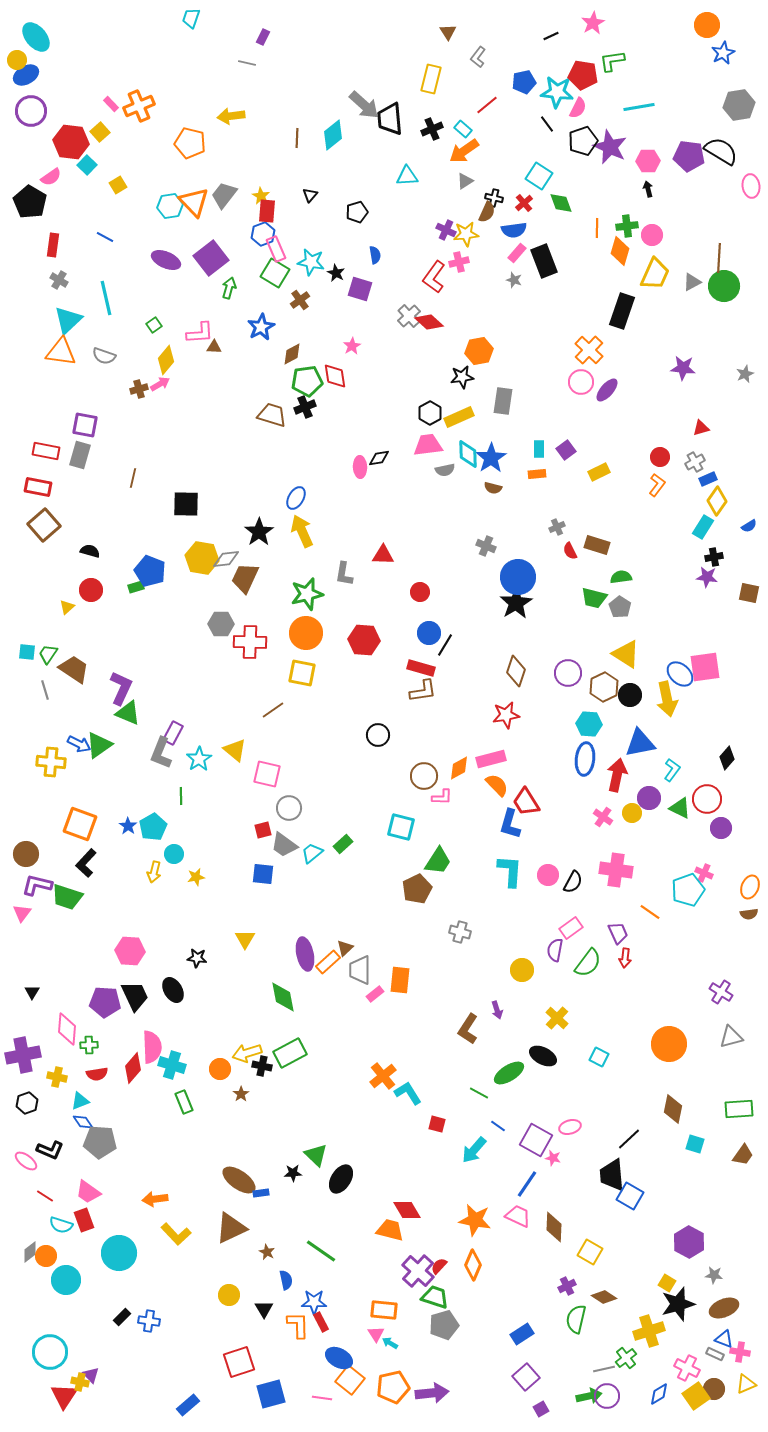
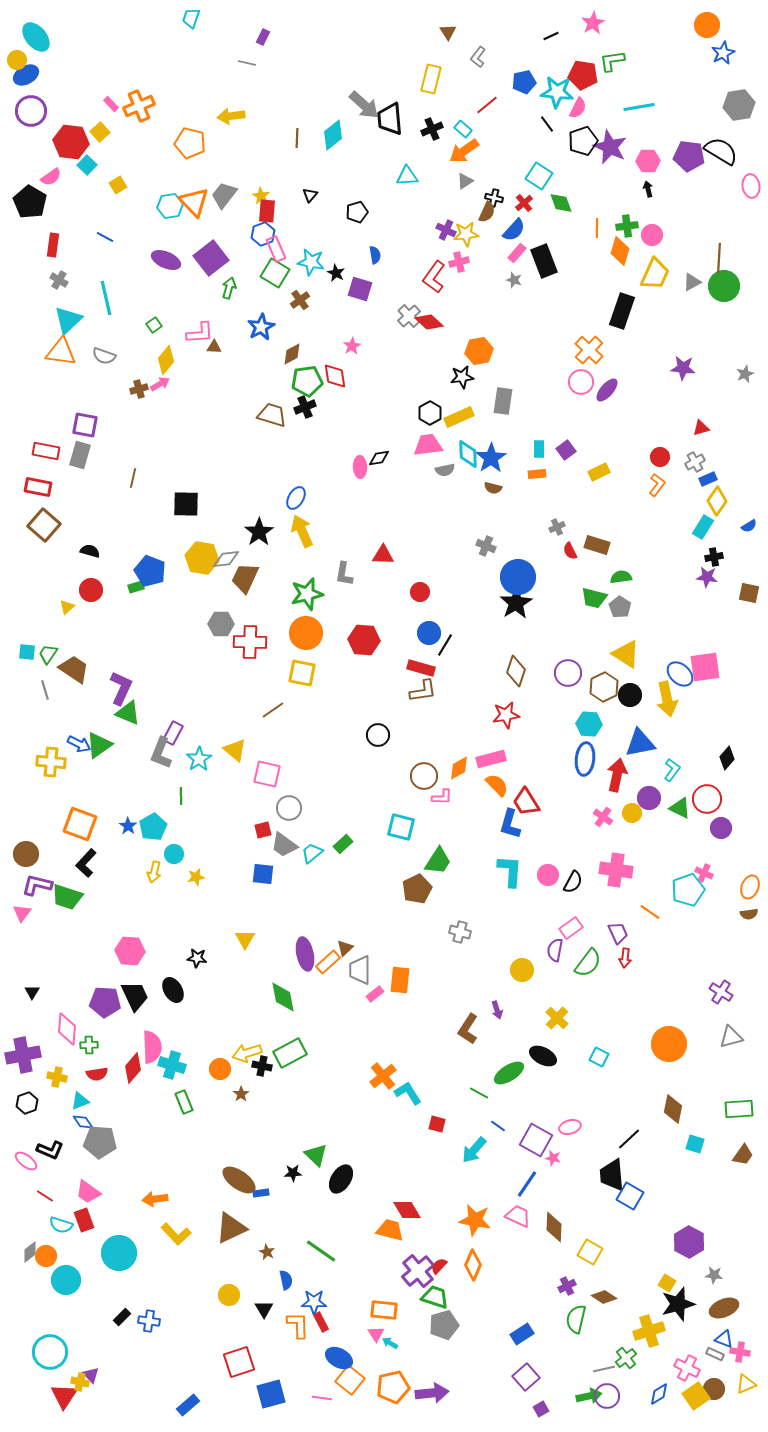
blue semicircle at (514, 230): rotated 40 degrees counterclockwise
brown square at (44, 525): rotated 8 degrees counterclockwise
purple cross at (418, 1271): rotated 8 degrees clockwise
